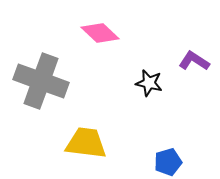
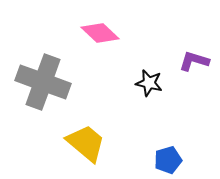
purple L-shape: rotated 16 degrees counterclockwise
gray cross: moved 2 px right, 1 px down
yellow trapezoid: rotated 33 degrees clockwise
blue pentagon: moved 2 px up
